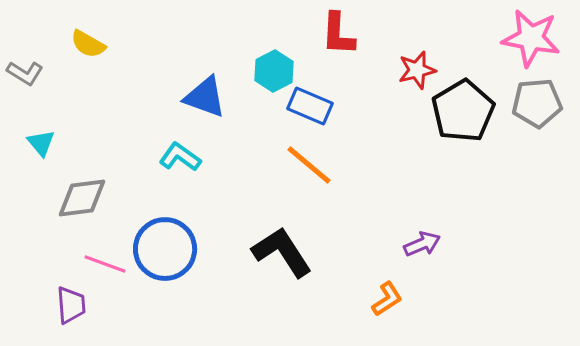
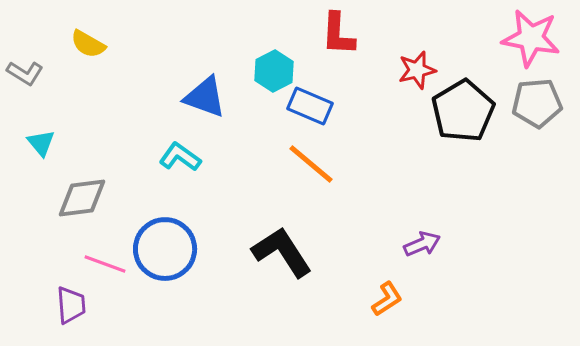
orange line: moved 2 px right, 1 px up
